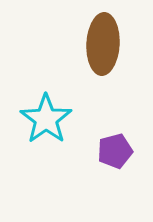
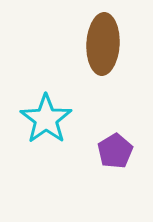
purple pentagon: rotated 16 degrees counterclockwise
